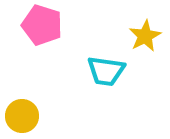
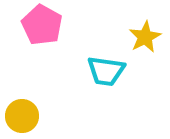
pink pentagon: rotated 12 degrees clockwise
yellow star: moved 1 px down
